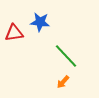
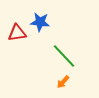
red triangle: moved 3 px right
green line: moved 2 px left
